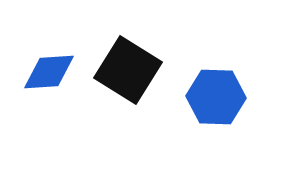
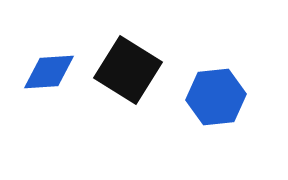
blue hexagon: rotated 8 degrees counterclockwise
